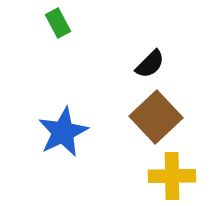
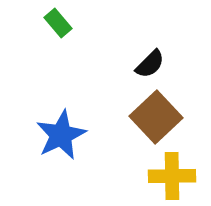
green rectangle: rotated 12 degrees counterclockwise
blue star: moved 2 px left, 3 px down
